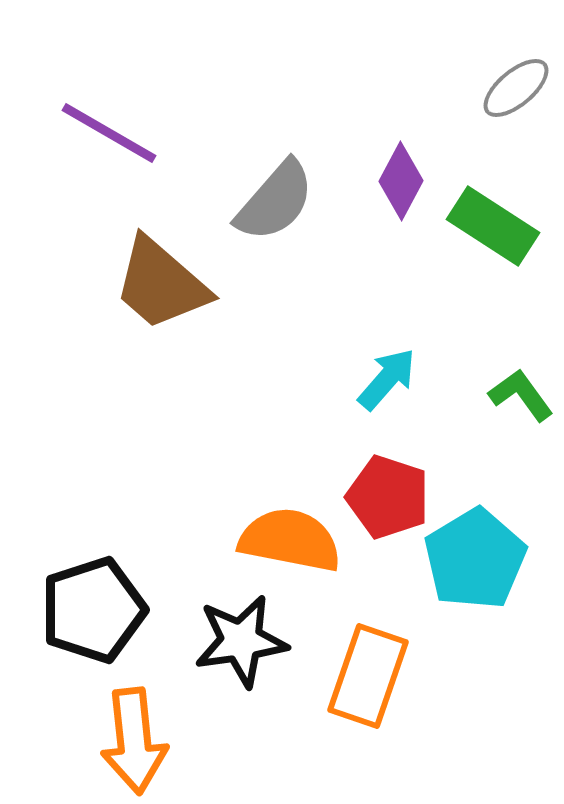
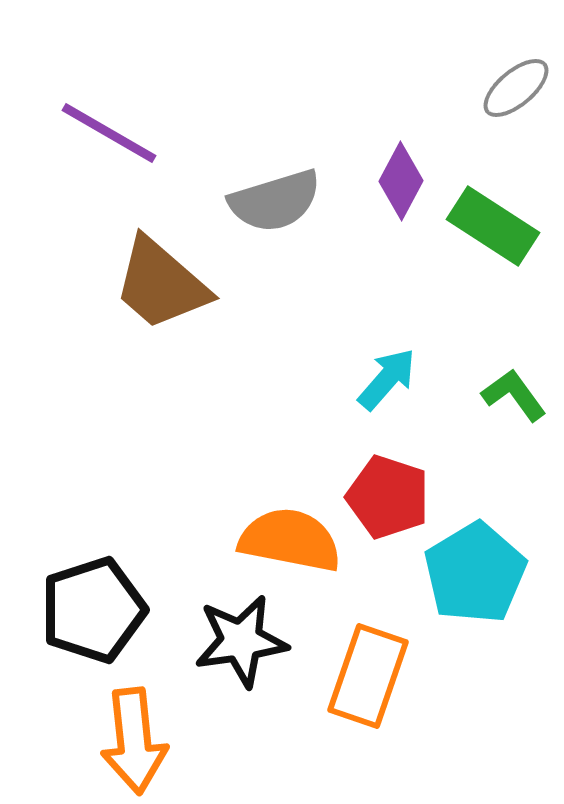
gray semicircle: rotated 32 degrees clockwise
green L-shape: moved 7 px left
cyan pentagon: moved 14 px down
